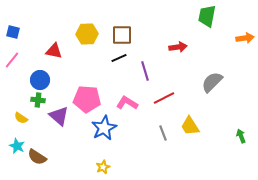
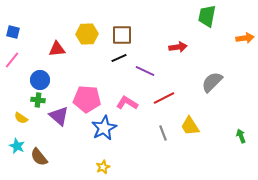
red triangle: moved 3 px right, 2 px up; rotated 18 degrees counterclockwise
purple line: rotated 48 degrees counterclockwise
brown semicircle: moved 2 px right; rotated 18 degrees clockwise
